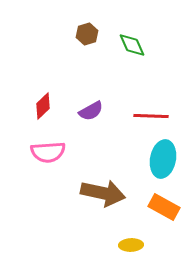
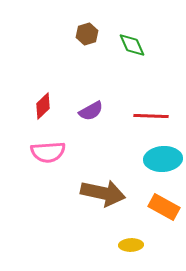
cyan ellipse: rotated 75 degrees clockwise
